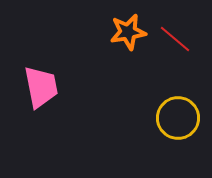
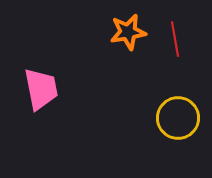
red line: rotated 40 degrees clockwise
pink trapezoid: moved 2 px down
